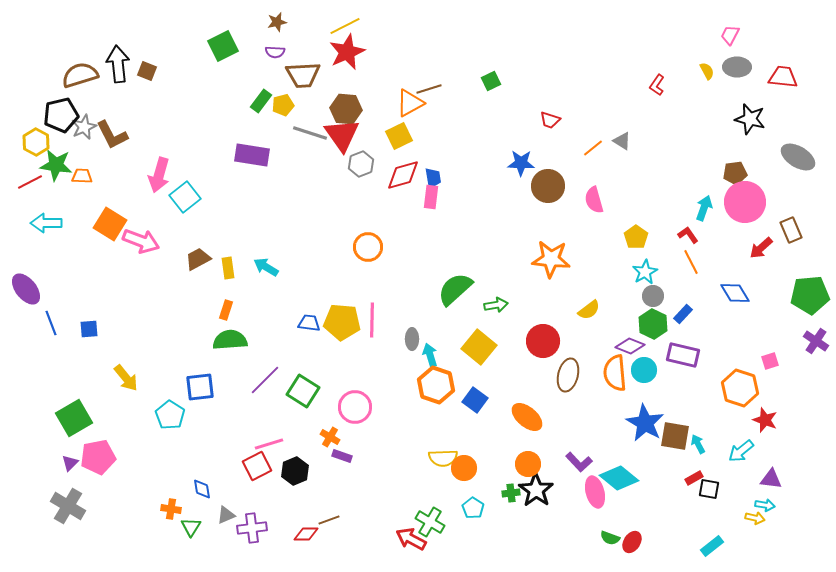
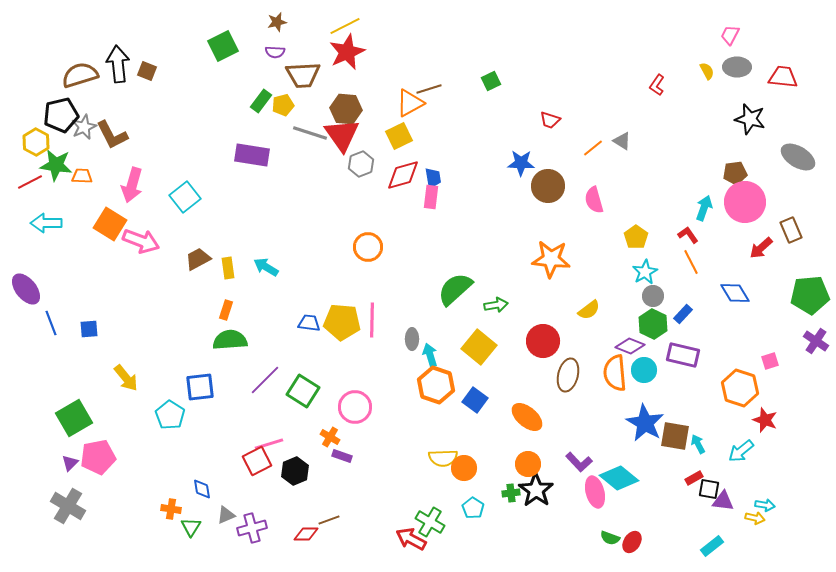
pink arrow at (159, 175): moved 27 px left, 10 px down
red square at (257, 466): moved 5 px up
purple triangle at (771, 479): moved 48 px left, 22 px down
purple cross at (252, 528): rotated 8 degrees counterclockwise
